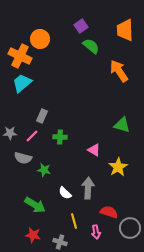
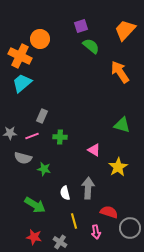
purple square: rotated 16 degrees clockwise
orange trapezoid: rotated 45 degrees clockwise
orange arrow: moved 1 px right, 1 px down
pink line: rotated 24 degrees clockwise
green star: moved 1 px up
white semicircle: rotated 32 degrees clockwise
red star: moved 1 px right, 2 px down
gray cross: rotated 16 degrees clockwise
